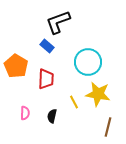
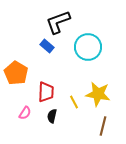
cyan circle: moved 15 px up
orange pentagon: moved 7 px down
red trapezoid: moved 13 px down
pink semicircle: rotated 32 degrees clockwise
brown line: moved 5 px left, 1 px up
